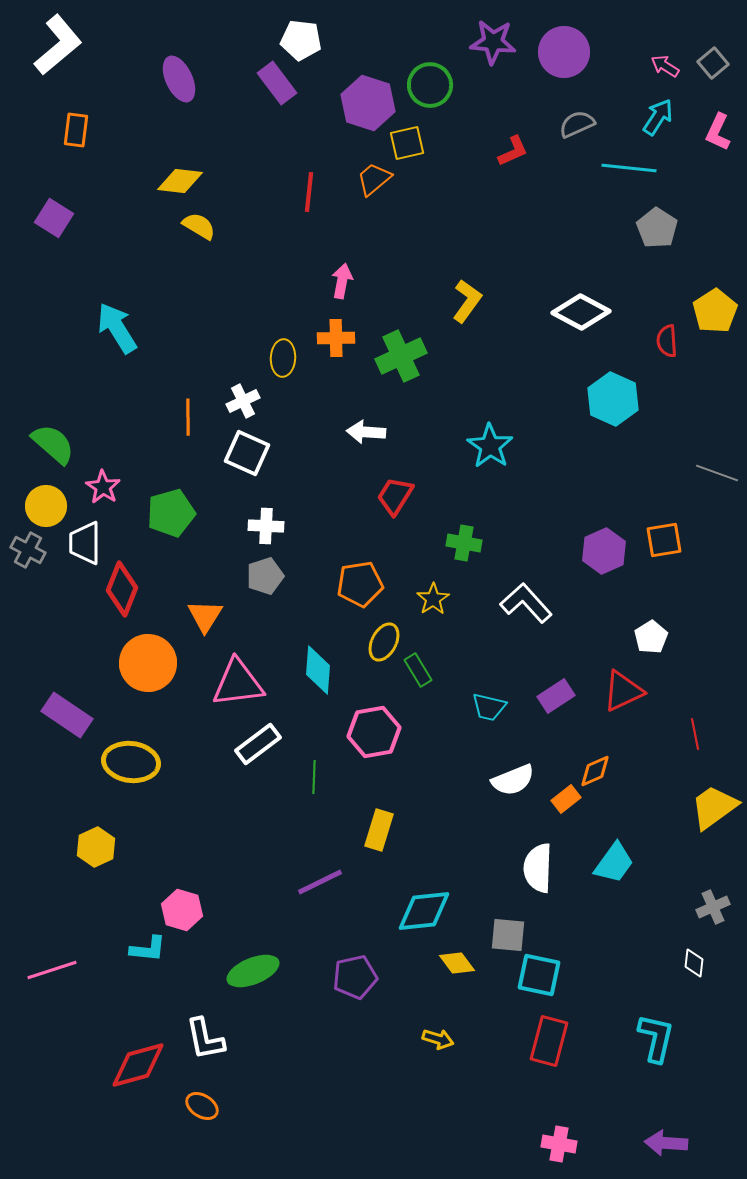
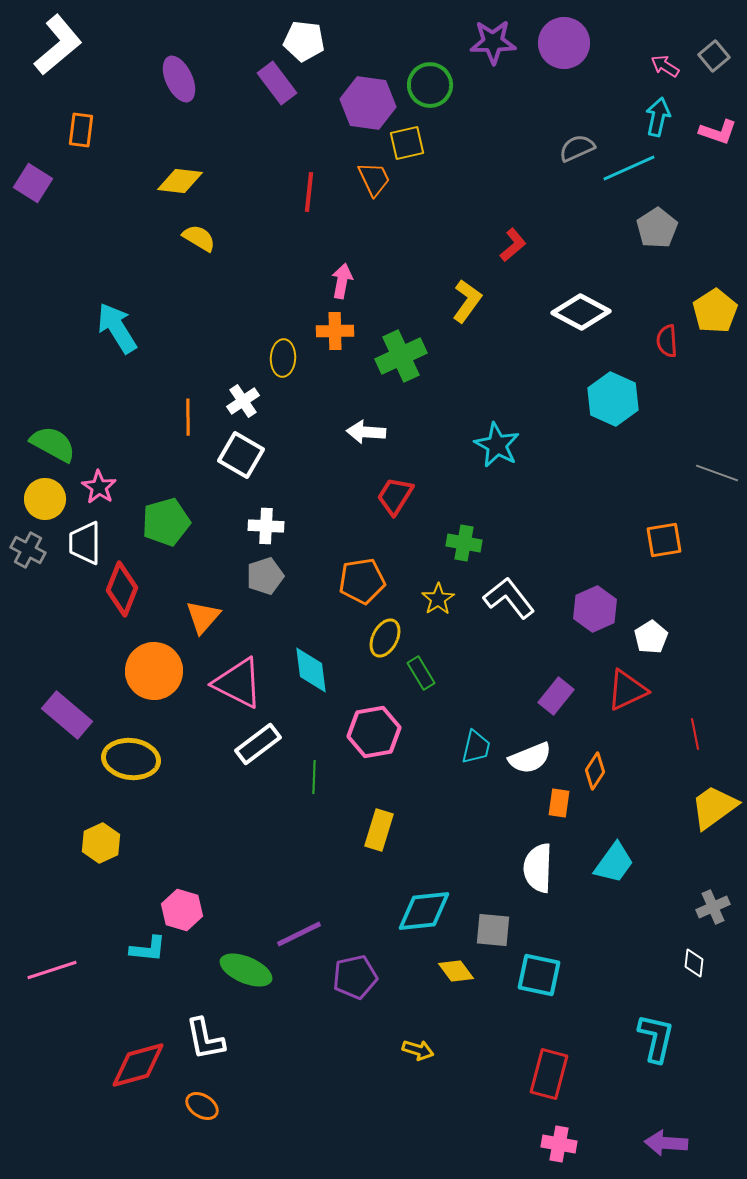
white pentagon at (301, 40): moved 3 px right, 1 px down
purple star at (493, 42): rotated 6 degrees counterclockwise
purple circle at (564, 52): moved 9 px up
gray square at (713, 63): moved 1 px right, 7 px up
purple hexagon at (368, 103): rotated 10 degrees counterclockwise
cyan arrow at (658, 117): rotated 21 degrees counterclockwise
gray semicircle at (577, 124): moved 24 px down
orange rectangle at (76, 130): moved 5 px right
pink L-shape at (718, 132): rotated 96 degrees counterclockwise
red L-shape at (513, 151): moved 94 px down; rotated 16 degrees counterclockwise
cyan line at (629, 168): rotated 30 degrees counterclockwise
orange trapezoid at (374, 179): rotated 105 degrees clockwise
purple square at (54, 218): moved 21 px left, 35 px up
yellow semicircle at (199, 226): moved 12 px down
gray pentagon at (657, 228): rotated 6 degrees clockwise
orange cross at (336, 338): moved 1 px left, 7 px up
white cross at (243, 401): rotated 8 degrees counterclockwise
green semicircle at (53, 444): rotated 12 degrees counterclockwise
cyan star at (490, 446): moved 7 px right, 1 px up; rotated 6 degrees counterclockwise
white square at (247, 453): moved 6 px left, 2 px down; rotated 6 degrees clockwise
pink star at (103, 487): moved 4 px left
yellow circle at (46, 506): moved 1 px left, 7 px up
green pentagon at (171, 513): moved 5 px left, 9 px down
purple hexagon at (604, 551): moved 9 px left, 58 px down
orange pentagon at (360, 584): moved 2 px right, 3 px up
yellow star at (433, 599): moved 5 px right
white L-shape at (526, 603): moved 17 px left, 5 px up; rotated 4 degrees clockwise
orange triangle at (205, 616): moved 2 px left, 1 px down; rotated 9 degrees clockwise
yellow ellipse at (384, 642): moved 1 px right, 4 px up
orange circle at (148, 663): moved 6 px right, 8 px down
cyan diamond at (318, 670): moved 7 px left; rotated 12 degrees counterclockwise
green rectangle at (418, 670): moved 3 px right, 3 px down
pink triangle at (238, 683): rotated 34 degrees clockwise
red triangle at (623, 691): moved 4 px right, 1 px up
purple rectangle at (556, 696): rotated 18 degrees counterclockwise
cyan trapezoid at (489, 707): moved 13 px left, 40 px down; rotated 90 degrees counterclockwise
purple rectangle at (67, 715): rotated 6 degrees clockwise
yellow ellipse at (131, 762): moved 3 px up
orange diamond at (595, 771): rotated 33 degrees counterclockwise
white semicircle at (513, 780): moved 17 px right, 22 px up
orange rectangle at (566, 799): moved 7 px left, 4 px down; rotated 44 degrees counterclockwise
yellow hexagon at (96, 847): moved 5 px right, 4 px up
purple line at (320, 882): moved 21 px left, 52 px down
gray square at (508, 935): moved 15 px left, 5 px up
yellow diamond at (457, 963): moved 1 px left, 8 px down
green ellipse at (253, 971): moved 7 px left, 1 px up; rotated 45 degrees clockwise
yellow arrow at (438, 1039): moved 20 px left, 11 px down
red rectangle at (549, 1041): moved 33 px down
